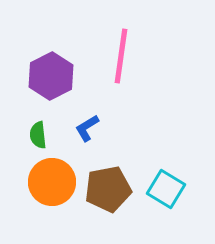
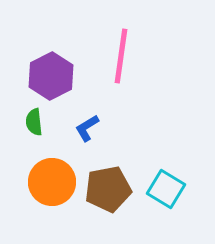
green semicircle: moved 4 px left, 13 px up
